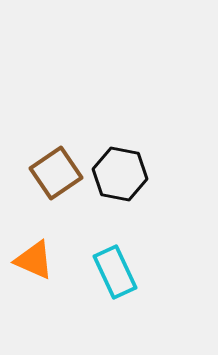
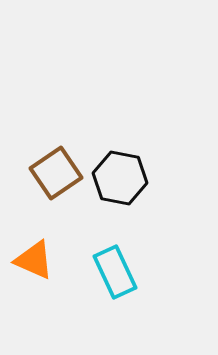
black hexagon: moved 4 px down
